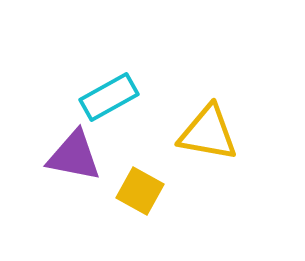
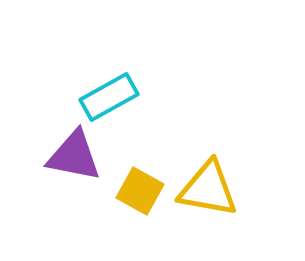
yellow triangle: moved 56 px down
